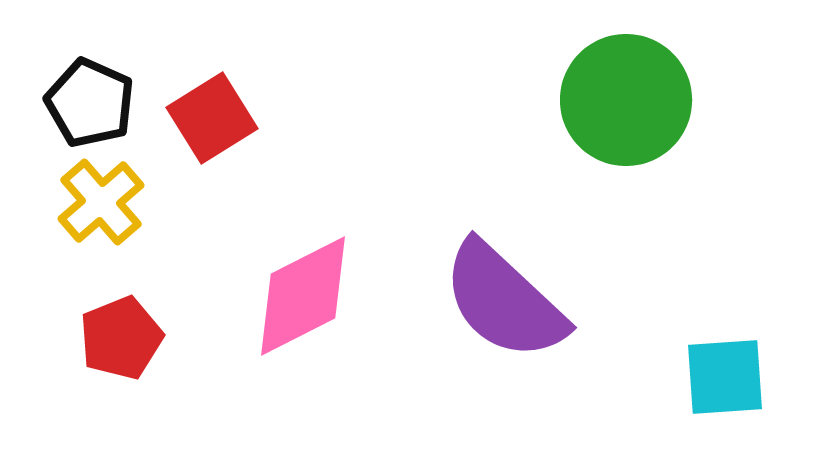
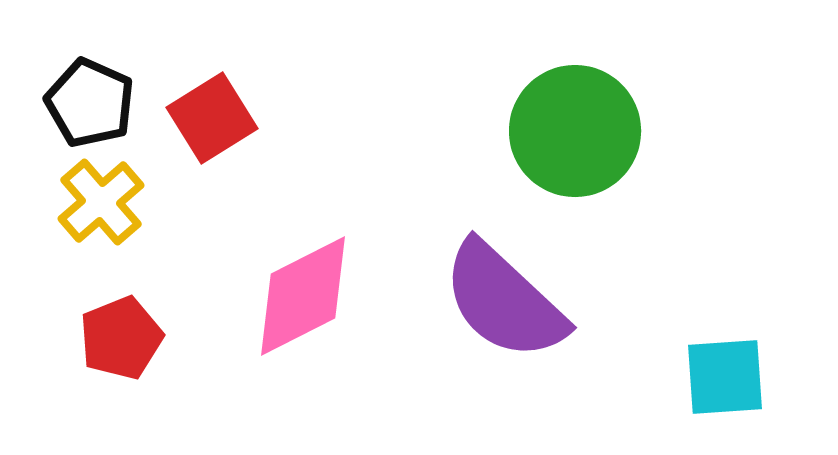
green circle: moved 51 px left, 31 px down
